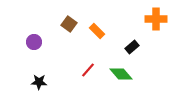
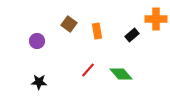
orange rectangle: rotated 35 degrees clockwise
purple circle: moved 3 px right, 1 px up
black rectangle: moved 12 px up
